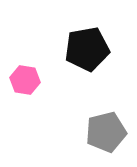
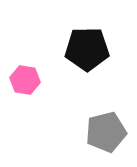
black pentagon: rotated 9 degrees clockwise
